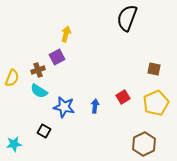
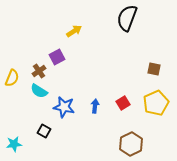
yellow arrow: moved 8 px right, 3 px up; rotated 42 degrees clockwise
brown cross: moved 1 px right, 1 px down; rotated 16 degrees counterclockwise
red square: moved 6 px down
brown hexagon: moved 13 px left
